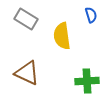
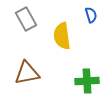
gray rectangle: rotated 30 degrees clockwise
brown triangle: rotated 36 degrees counterclockwise
